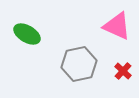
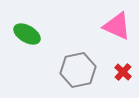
gray hexagon: moved 1 px left, 6 px down
red cross: moved 1 px down
